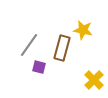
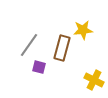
yellow star: rotated 18 degrees counterclockwise
yellow cross: rotated 18 degrees counterclockwise
